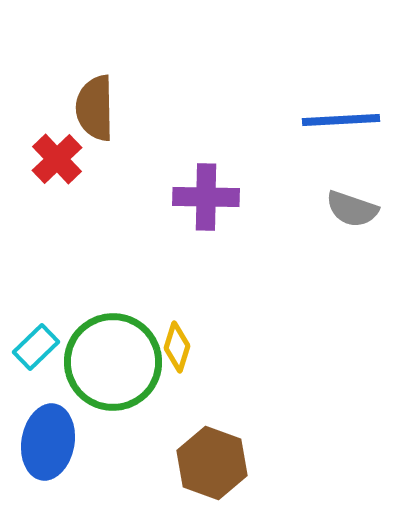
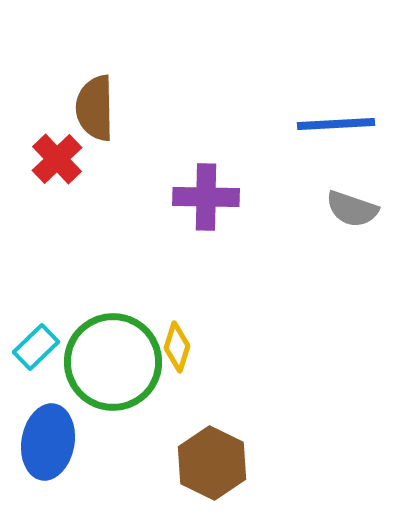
blue line: moved 5 px left, 4 px down
brown hexagon: rotated 6 degrees clockwise
